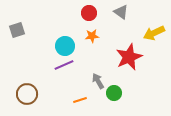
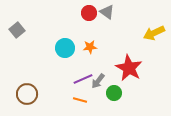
gray triangle: moved 14 px left
gray square: rotated 21 degrees counterclockwise
orange star: moved 2 px left, 11 px down
cyan circle: moved 2 px down
red star: moved 11 px down; rotated 20 degrees counterclockwise
purple line: moved 19 px right, 14 px down
gray arrow: rotated 112 degrees counterclockwise
orange line: rotated 32 degrees clockwise
